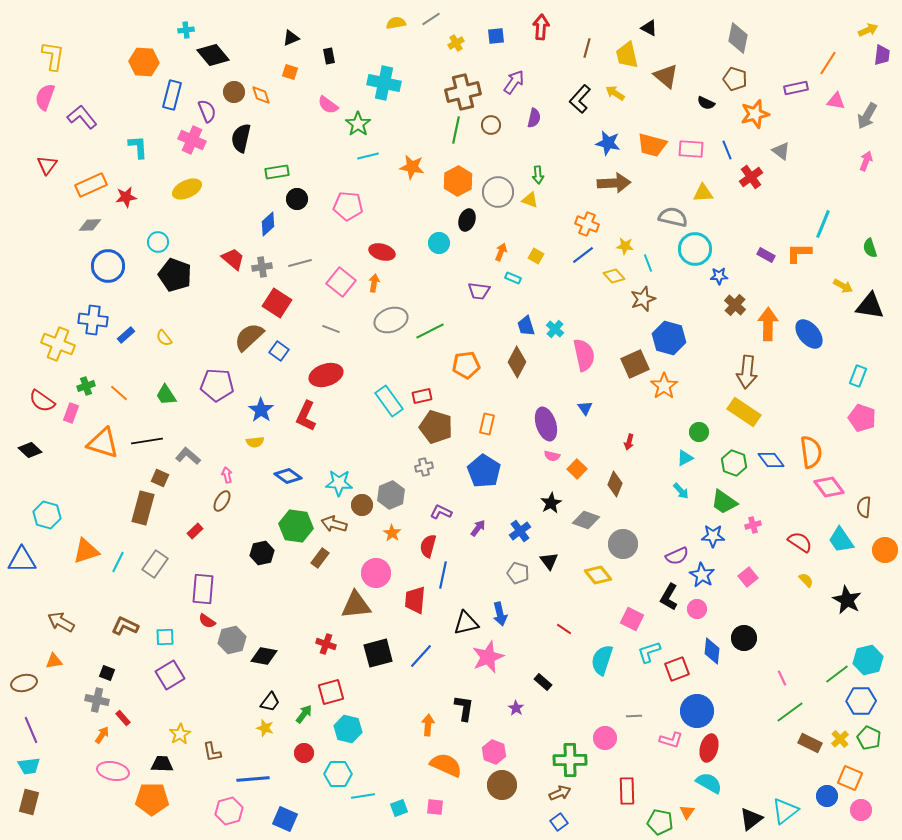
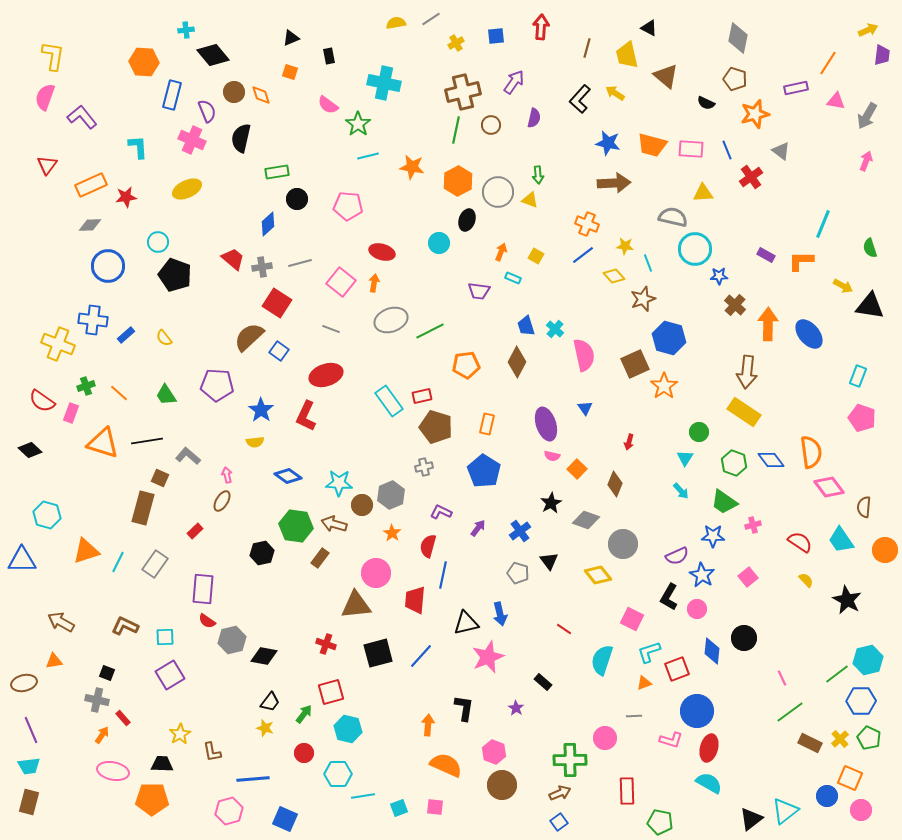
orange L-shape at (799, 253): moved 2 px right, 8 px down
cyan triangle at (685, 458): rotated 30 degrees counterclockwise
orange triangle at (687, 812): moved 43 px left, 129 px up; rotated 35 degrees clockwise
